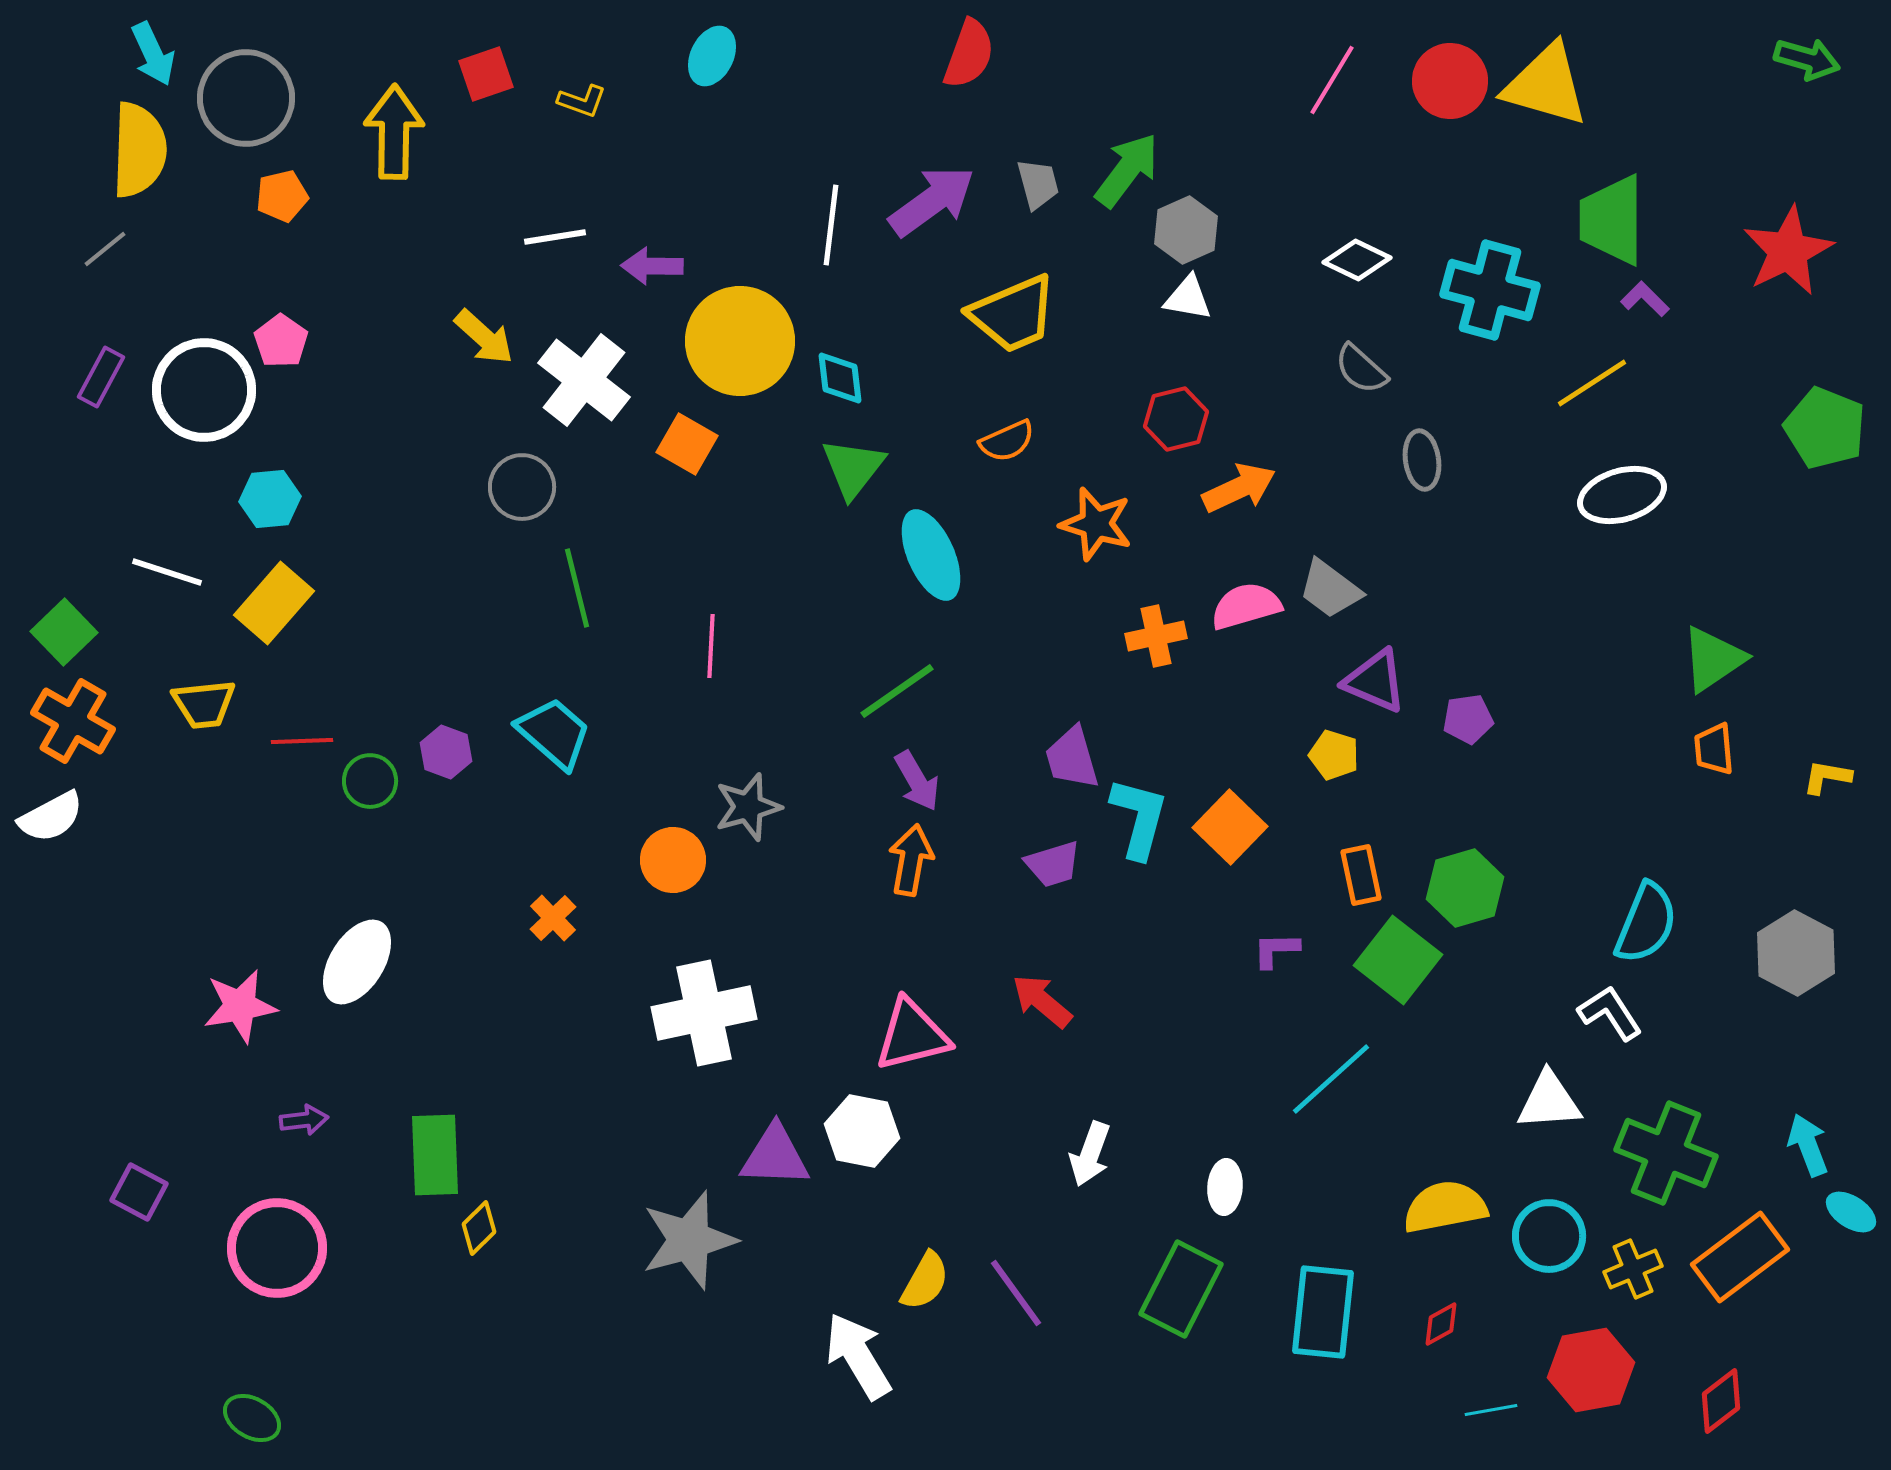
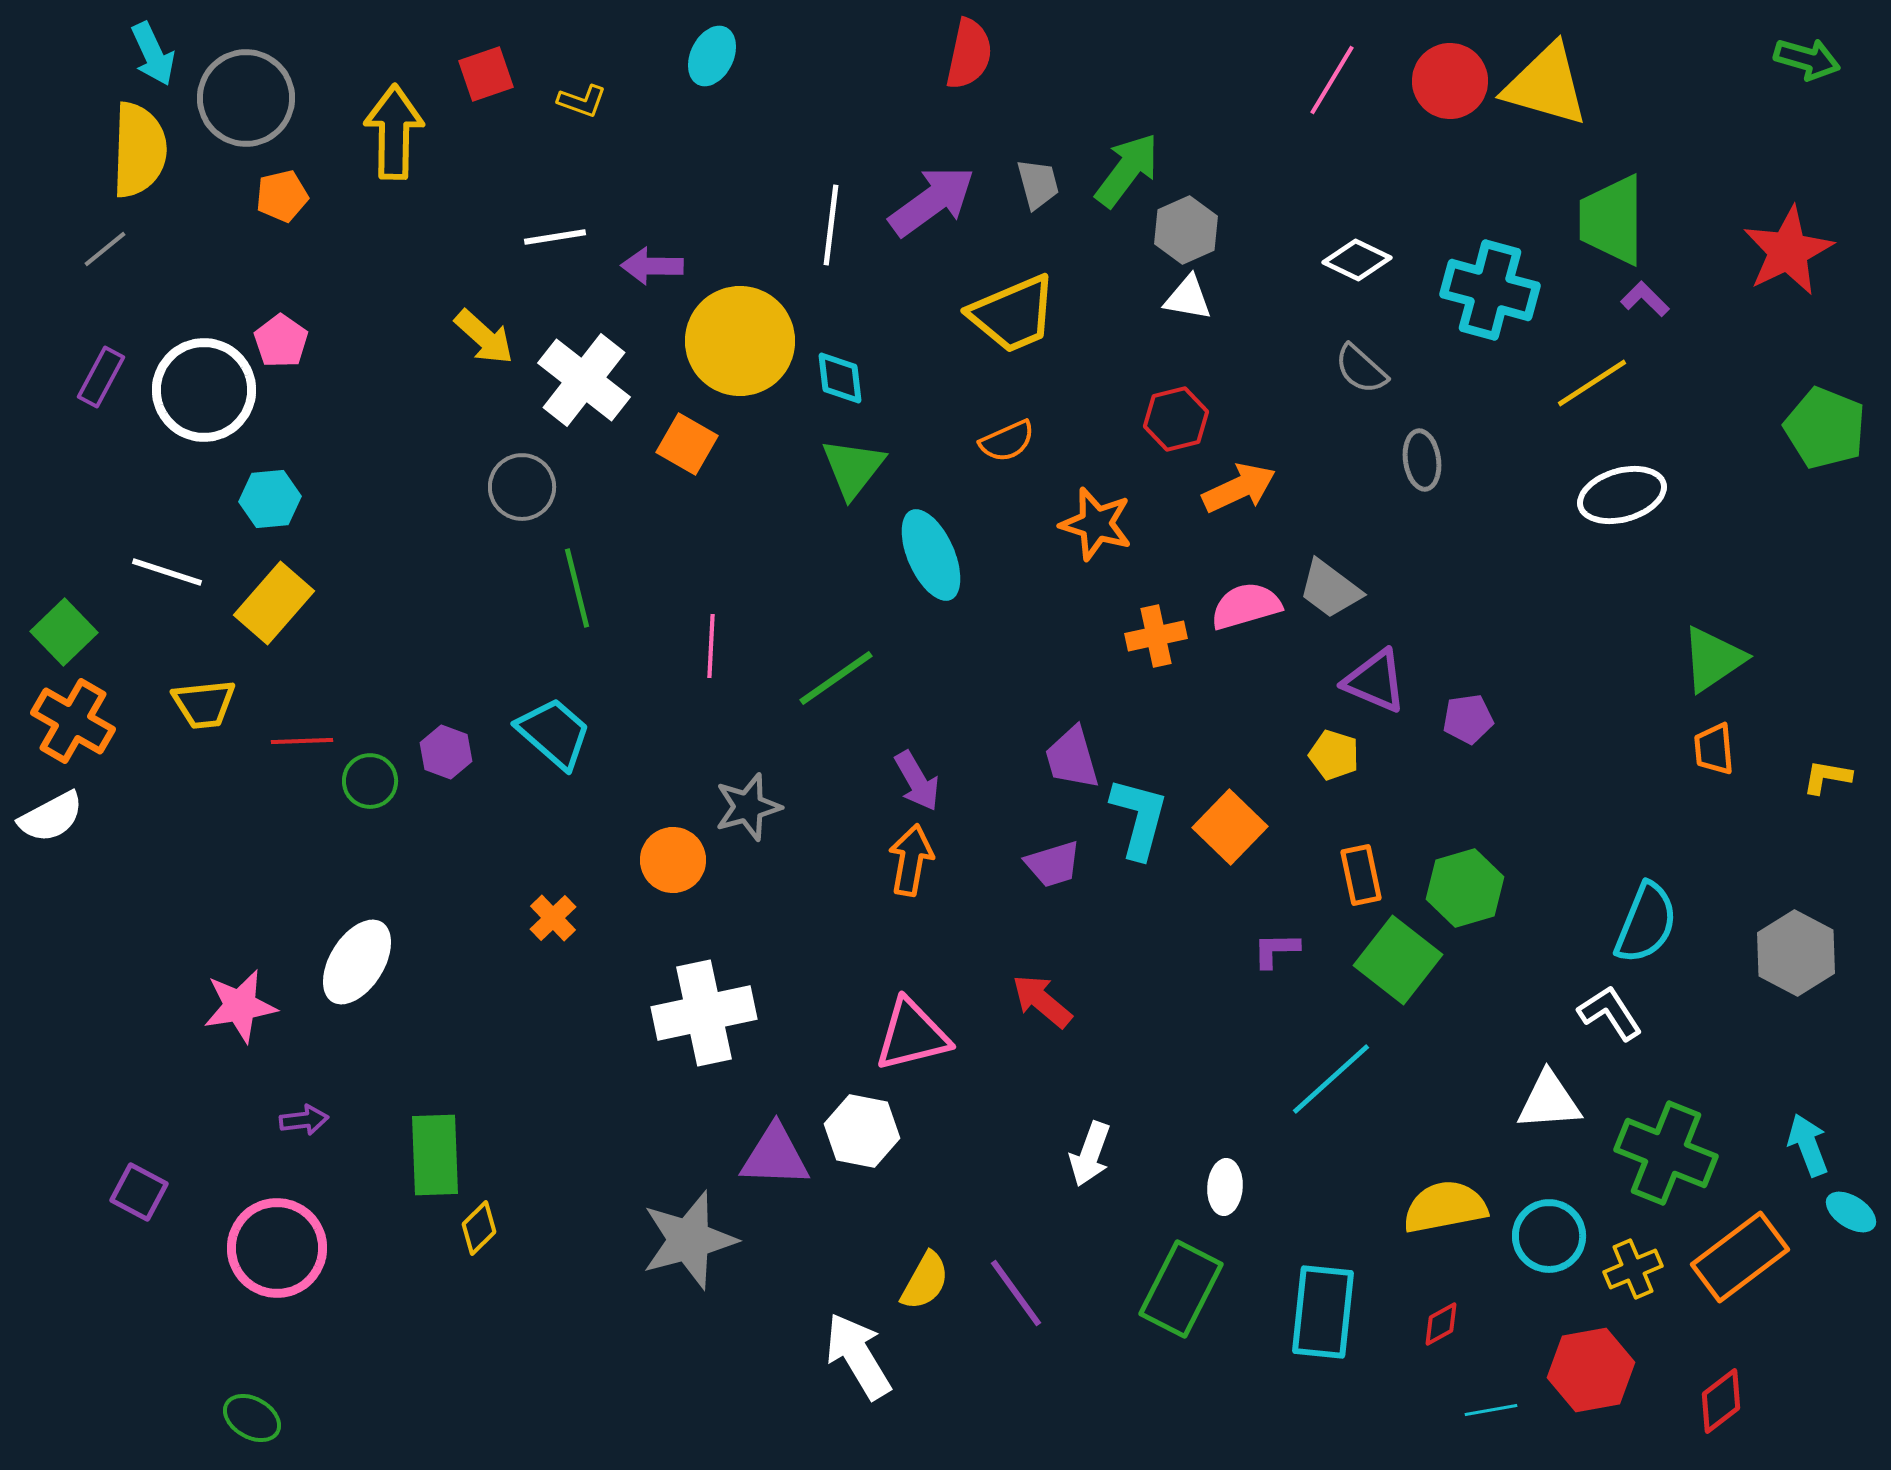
red semicircle at (969, 54): rotated 8 degrees counterclockwise
green line at (897, 691): moved 61 px left, 13 px up
